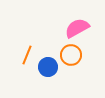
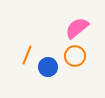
pink semicircle: rotated 10 degrees counterclockwise
orange circle: moved 4 px right, 1 px down
